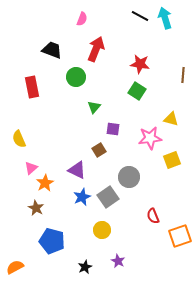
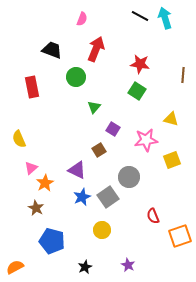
purple square: rotated 24 degrees clockwise
pink star: moved 4 px left, 2 px down
purple star: moved 10 px right, 4 px down
